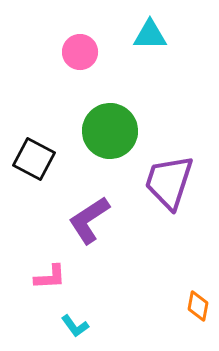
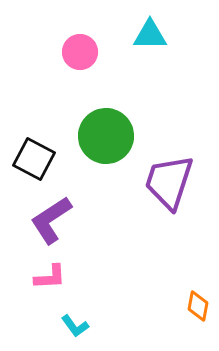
green circle: moved 4 px left, 5 px down
purple L-shape: moved 38 px left
